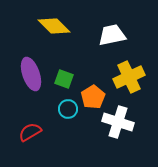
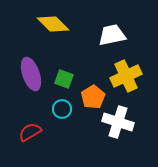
yellow diamond: moved 1 px left, 2 px up
yellow cross: moved 3 px left, 1 px up
cyan circle: moved 6 px left
